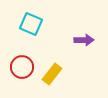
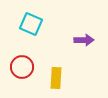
yellow rectangle: moved 4 px right, 4 px down; rotated 35 degrees counterclockwise
